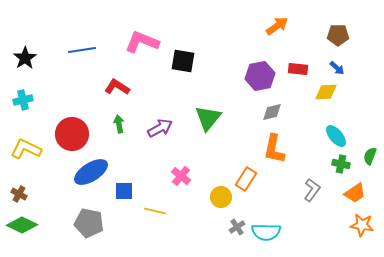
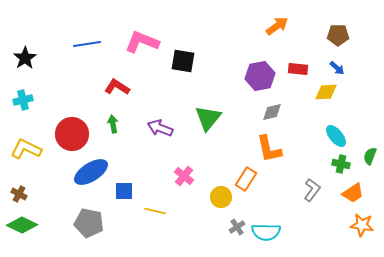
blue line: moved 5 px right, 6 px up
green arrow: moved 6 px left
purple arrow: rotated 130 degrees counterclockwise
orange L-shape: moved 5 px left; rotated 24 degrees counterclockwise
pink cross: moved 3 px right
orange trapezoid: moved 2 px left
